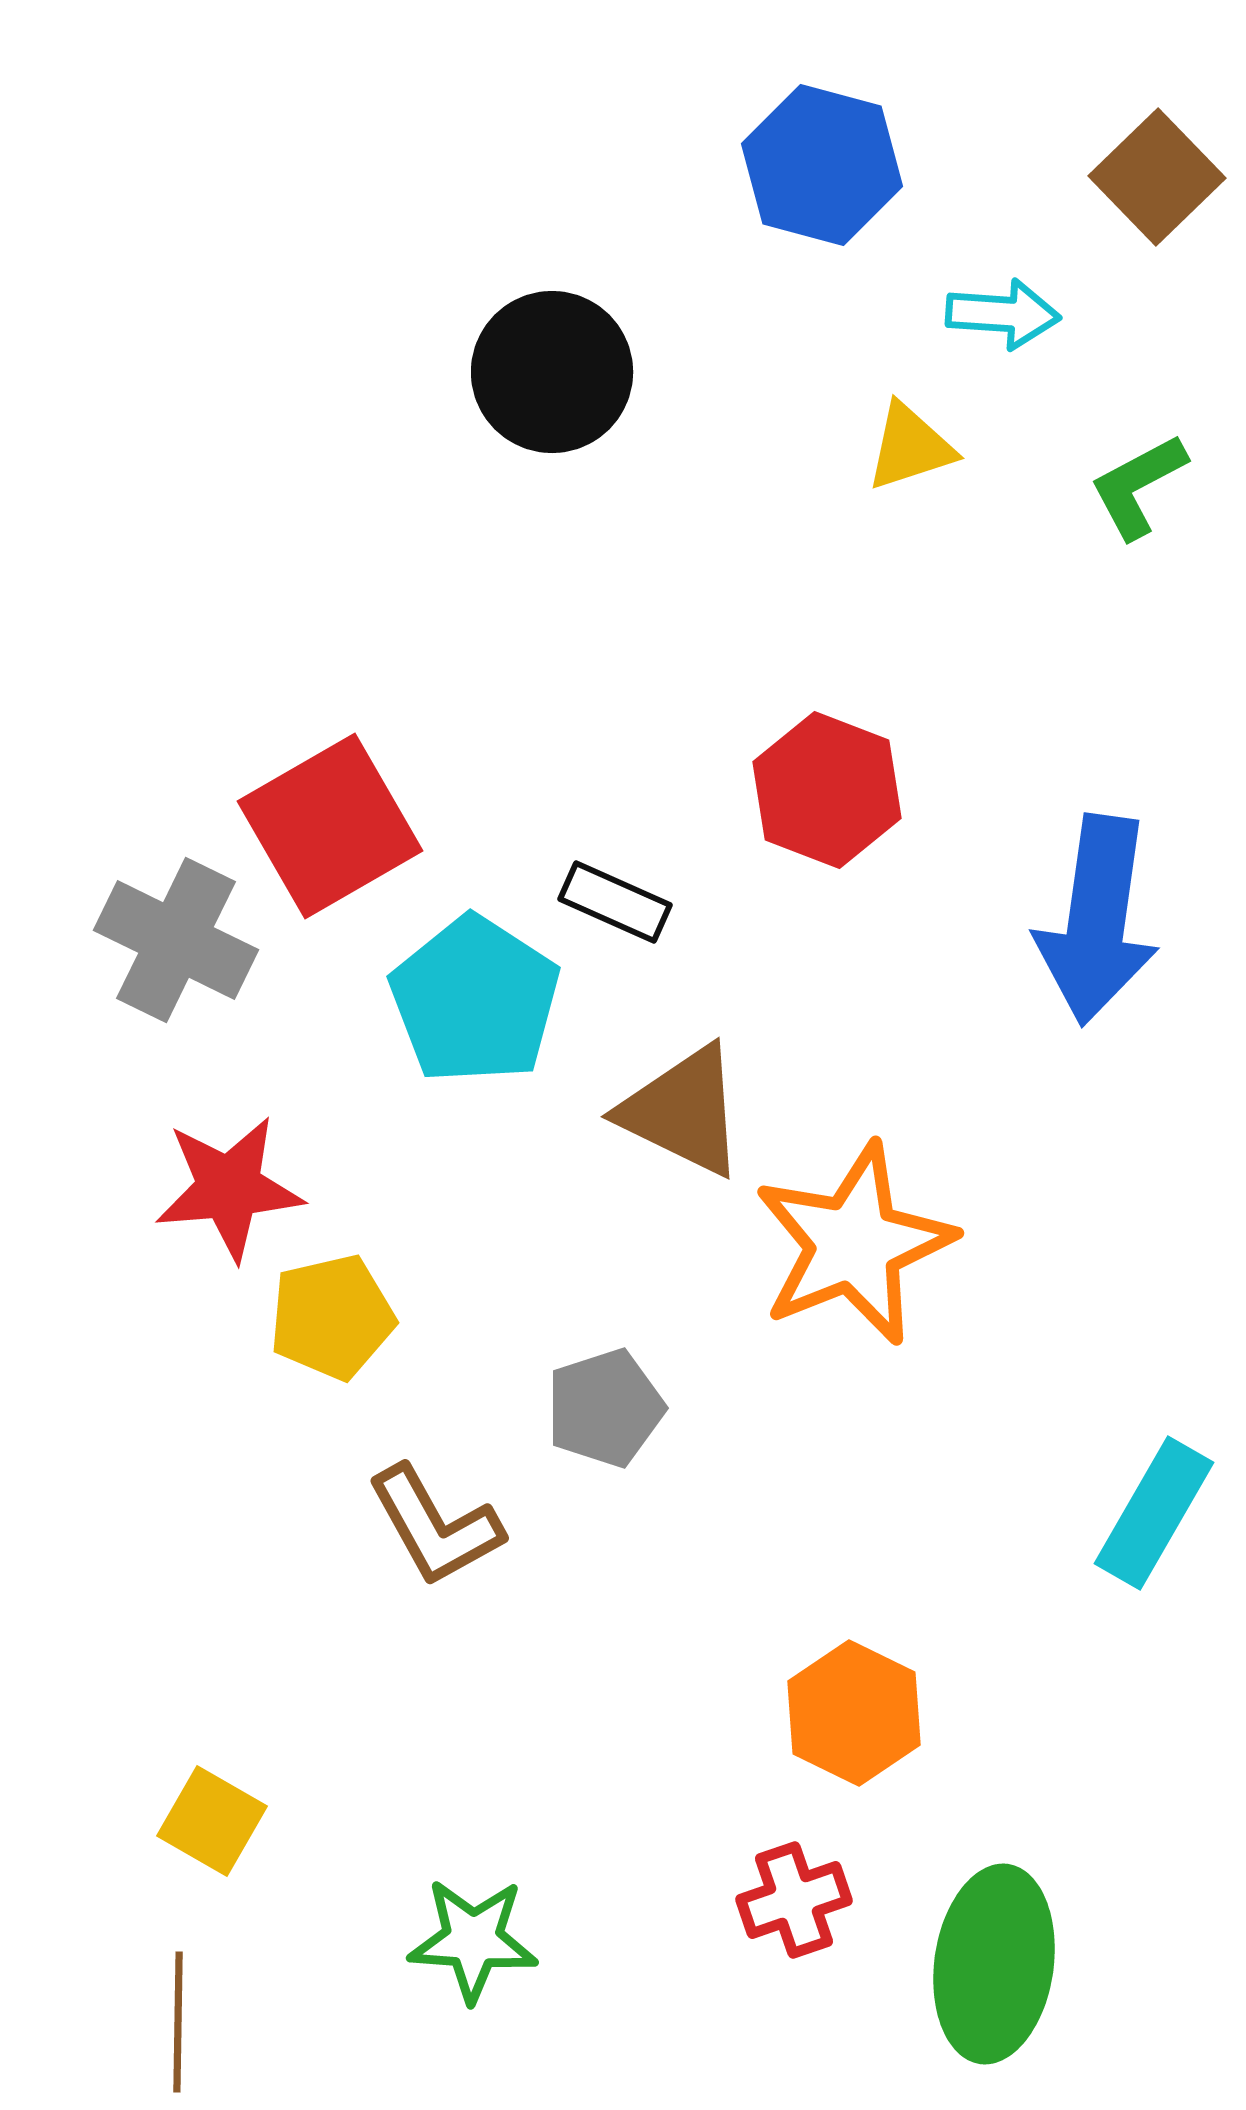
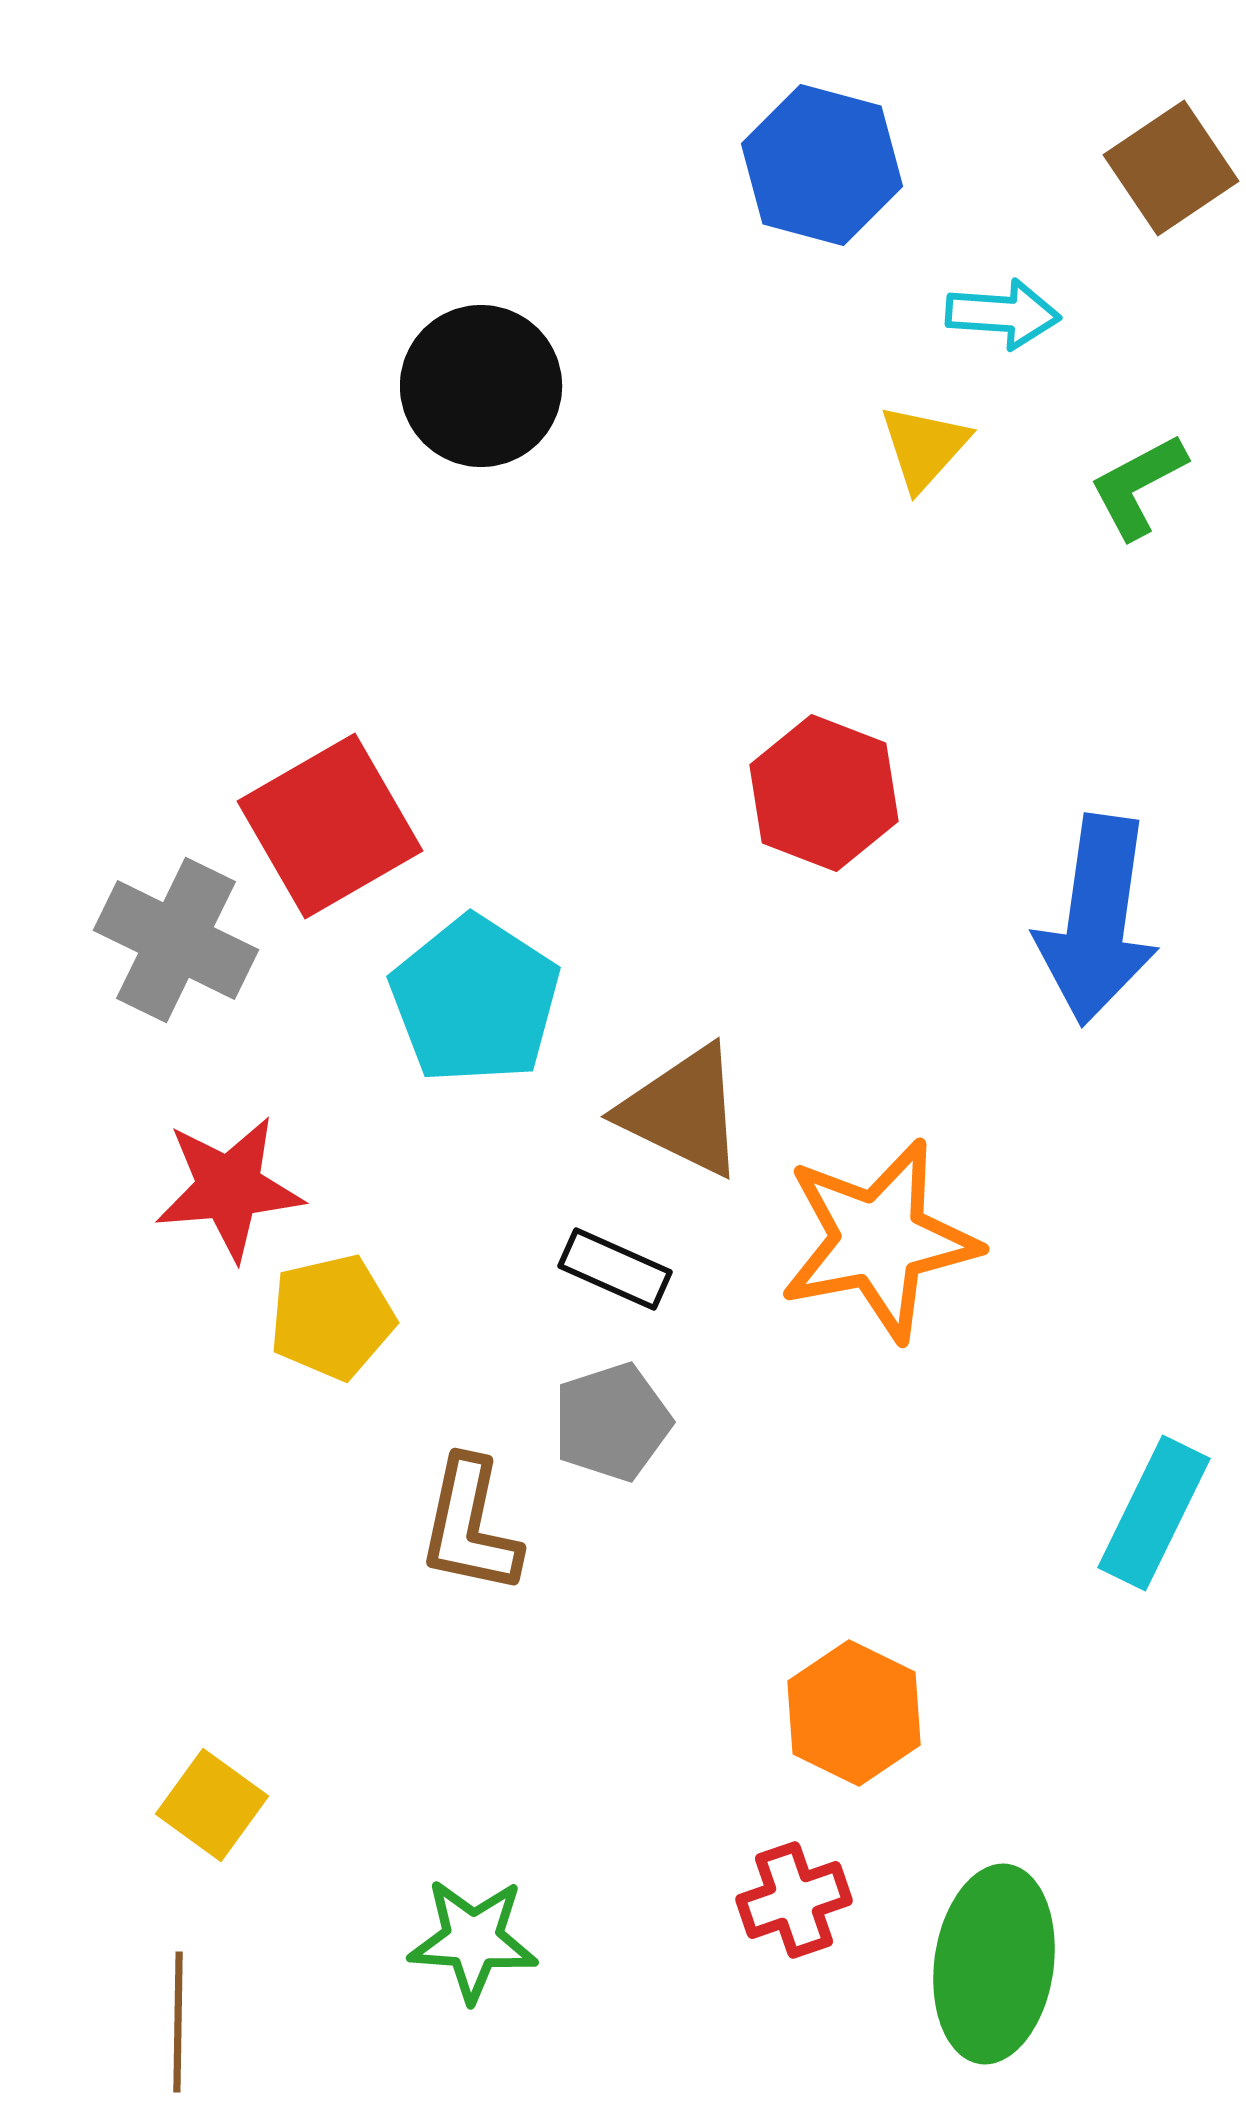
brown square: moved 14 px right, 9 px up; rotated 10 degrees clockwise
black circle: moved 71 px left, 14 px down
yellow triangle: moved 14 px right; rotated 30 degrees counterclockwise
red hexagon: moved 3 px left, 3 px down
black rectangle: moved 367 px down
orange star: moved 25 px right, 4 px up; rotated 11 degrees clockwise
gray pentagon: moved 7 px right, 14 px down
cyan rectangle: rotated 4 degrees counterclockwise
brown L-shape: moved 35 px right; rotated 41 degrees clockwise
yellow square: moved 16 px up; rotated 6 degrees clockwise
